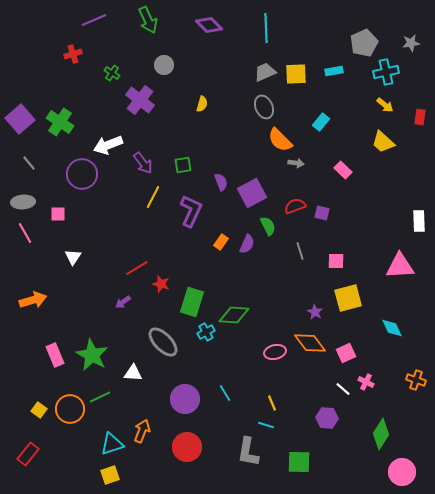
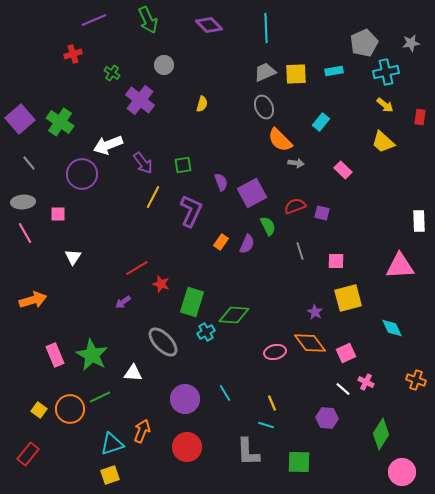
gray L-shape at (248, 452): rotated 12 degrees counterclockwise
